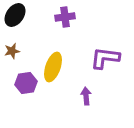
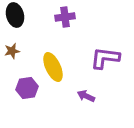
black ellipse: rotated 50 degrees counterclockwise
yellow ellipse: rotated 44 degrees counterclockwise
purple hexagon: moved 1 px right, 5 px down
purple arrow: rotated 60 degrees counterclockwise
